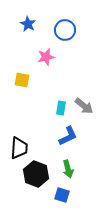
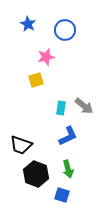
yellow square: moved 14 px right; rotated 28 degrees counterclockwise
black trapezoid: moved 2 px right, 3 px up; rotated 105 degrees clockwise
